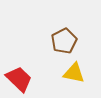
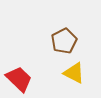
yellow triangle: rotated 15 degrees clockwise
